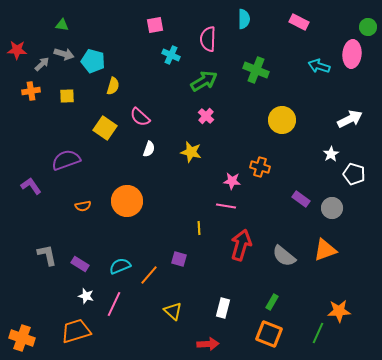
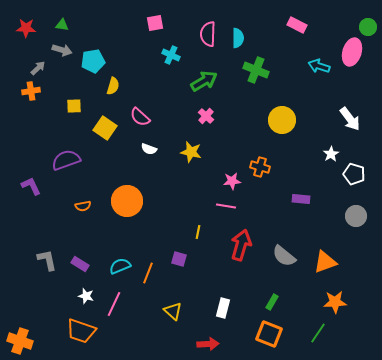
cyan semicircle at (244, 19): moved 6 px left, 19 px down
pink rectangle at (299, 22): moved 2 px left, 3 px down
pink square at (155, 25): moved 2 px up
pink semicircle at (208, 39): moved 5 px up
red star at (17, 50): moved 9 px right, 22 px up
gray arrow at (64, 54): moved 2 px left, 4 px up
pink ellipse at (352, 54): moved 2 px up; rotated 12 degrees clockwise
cyan pentagon at (93, 61): rotated 25 degrees counterclockwise
gray arrow at (42, 64): moved 4 px left, 4 px down
yellow square at (67, 96): moved 7 px right, 10 px down
white arrow at (350, 119): rotated 80 degrees clockwise
white semicircle at (149, 149): rotated 91 degrees clockwise
pink star at (232, 181): rotated 12 degrees counterclockwise
purple L-shape at (31, 186): rotated 10 degrees clockwise
purple rectangle at (301, 199): rotated 30 degrees counterclockwise
gray circle at (332, 208): moved 24 px right, 8 px down
yellow line at (199, 228): moved 1 px left, 4 px down; rotated 16 degrees clockwise
orange triangle at (325, 250): moved 12 px down
gray L-shape at (47, 255): moved 5 px down
orange line at (149, 275): moved 1 px left, 2 px up; rotated 20 degrees counterclockwise
orange star at (339, 311): moved 4 px left, 9 px up
orange trapezoid at (76, 331): moved 5 px right; rotated 144 degrees counterclockwise
green line at (318, 333): rotated 10 degrees clockwise
orange cross at (22, 338): moved 2 px left, 3 px down
